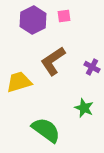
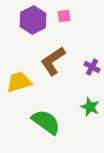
green star: moved 6 px right, 1 px up
green semicircle: moved 8 px up
